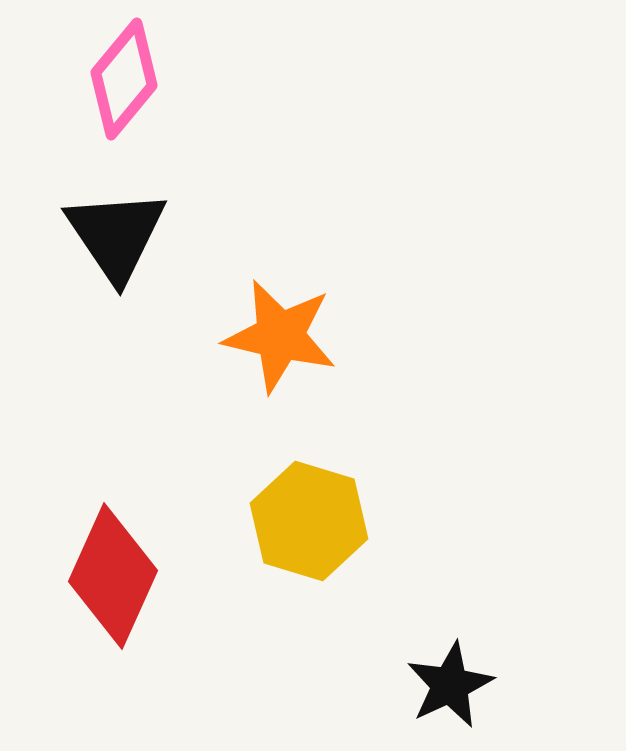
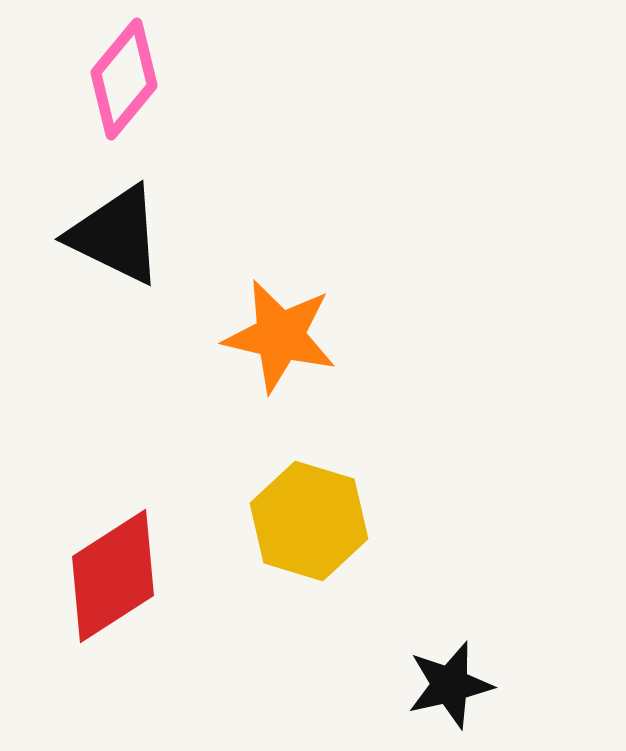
black triangle: rotated 30 degrees counterclockwise
red diamond: rotated 33 degrees clockwise
black star: rotated 12 degrees clockwise
